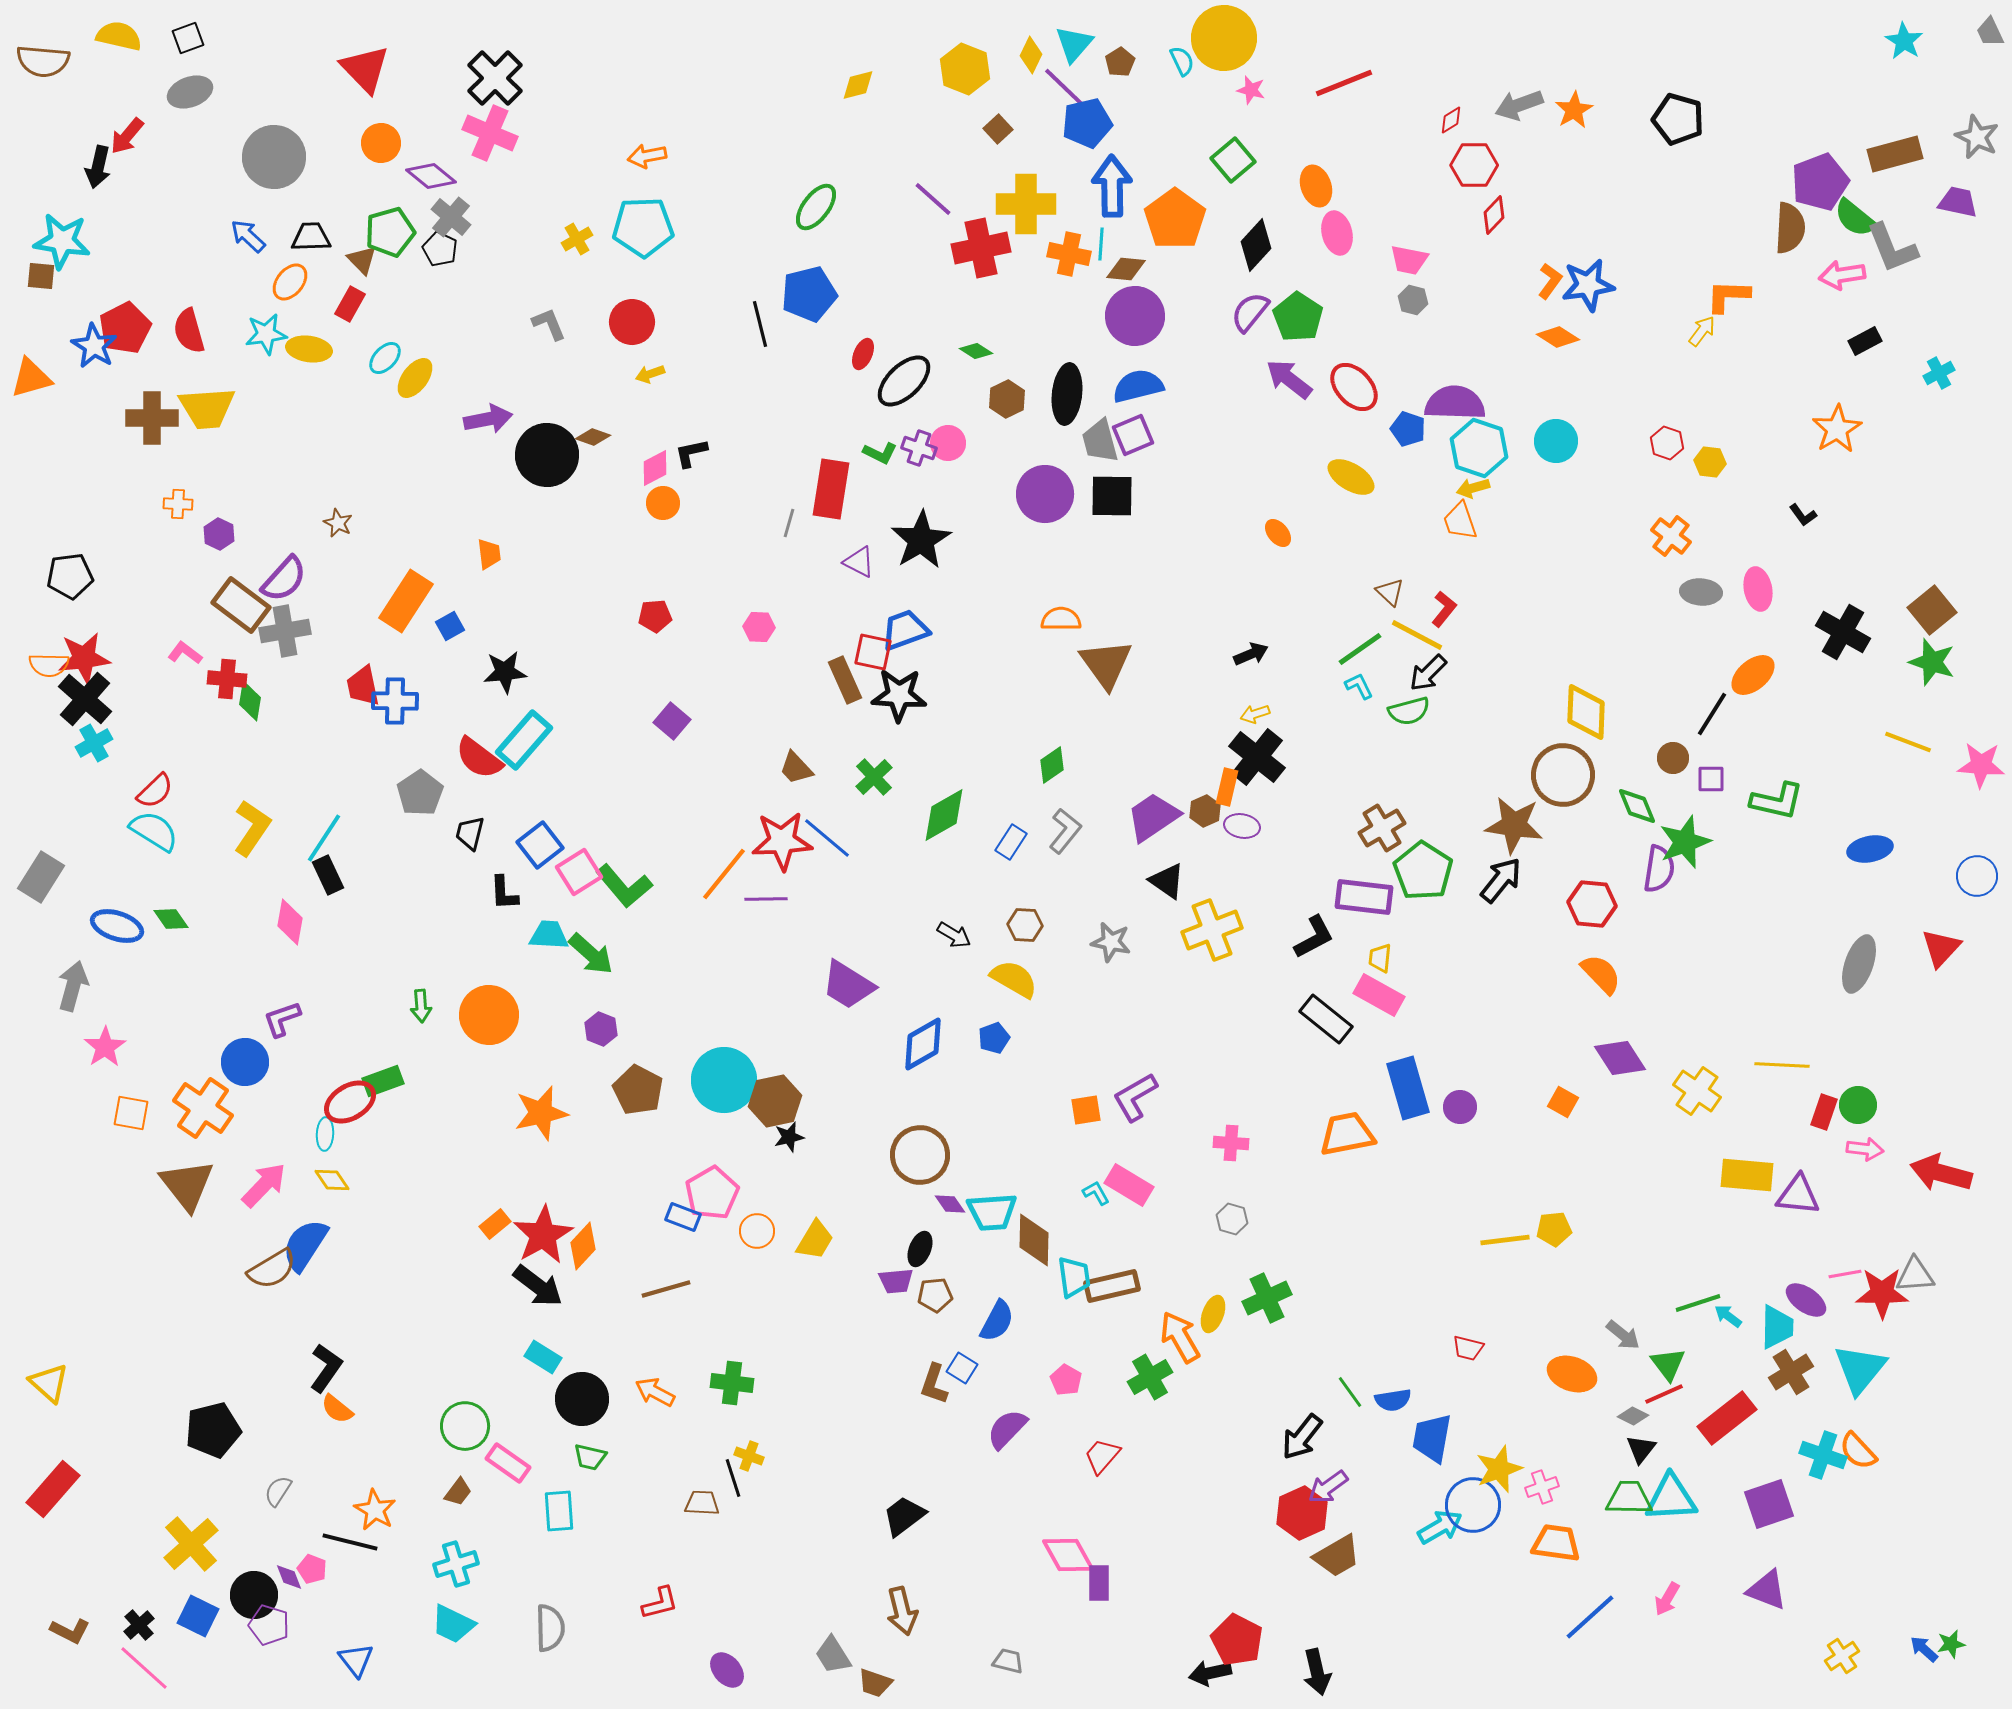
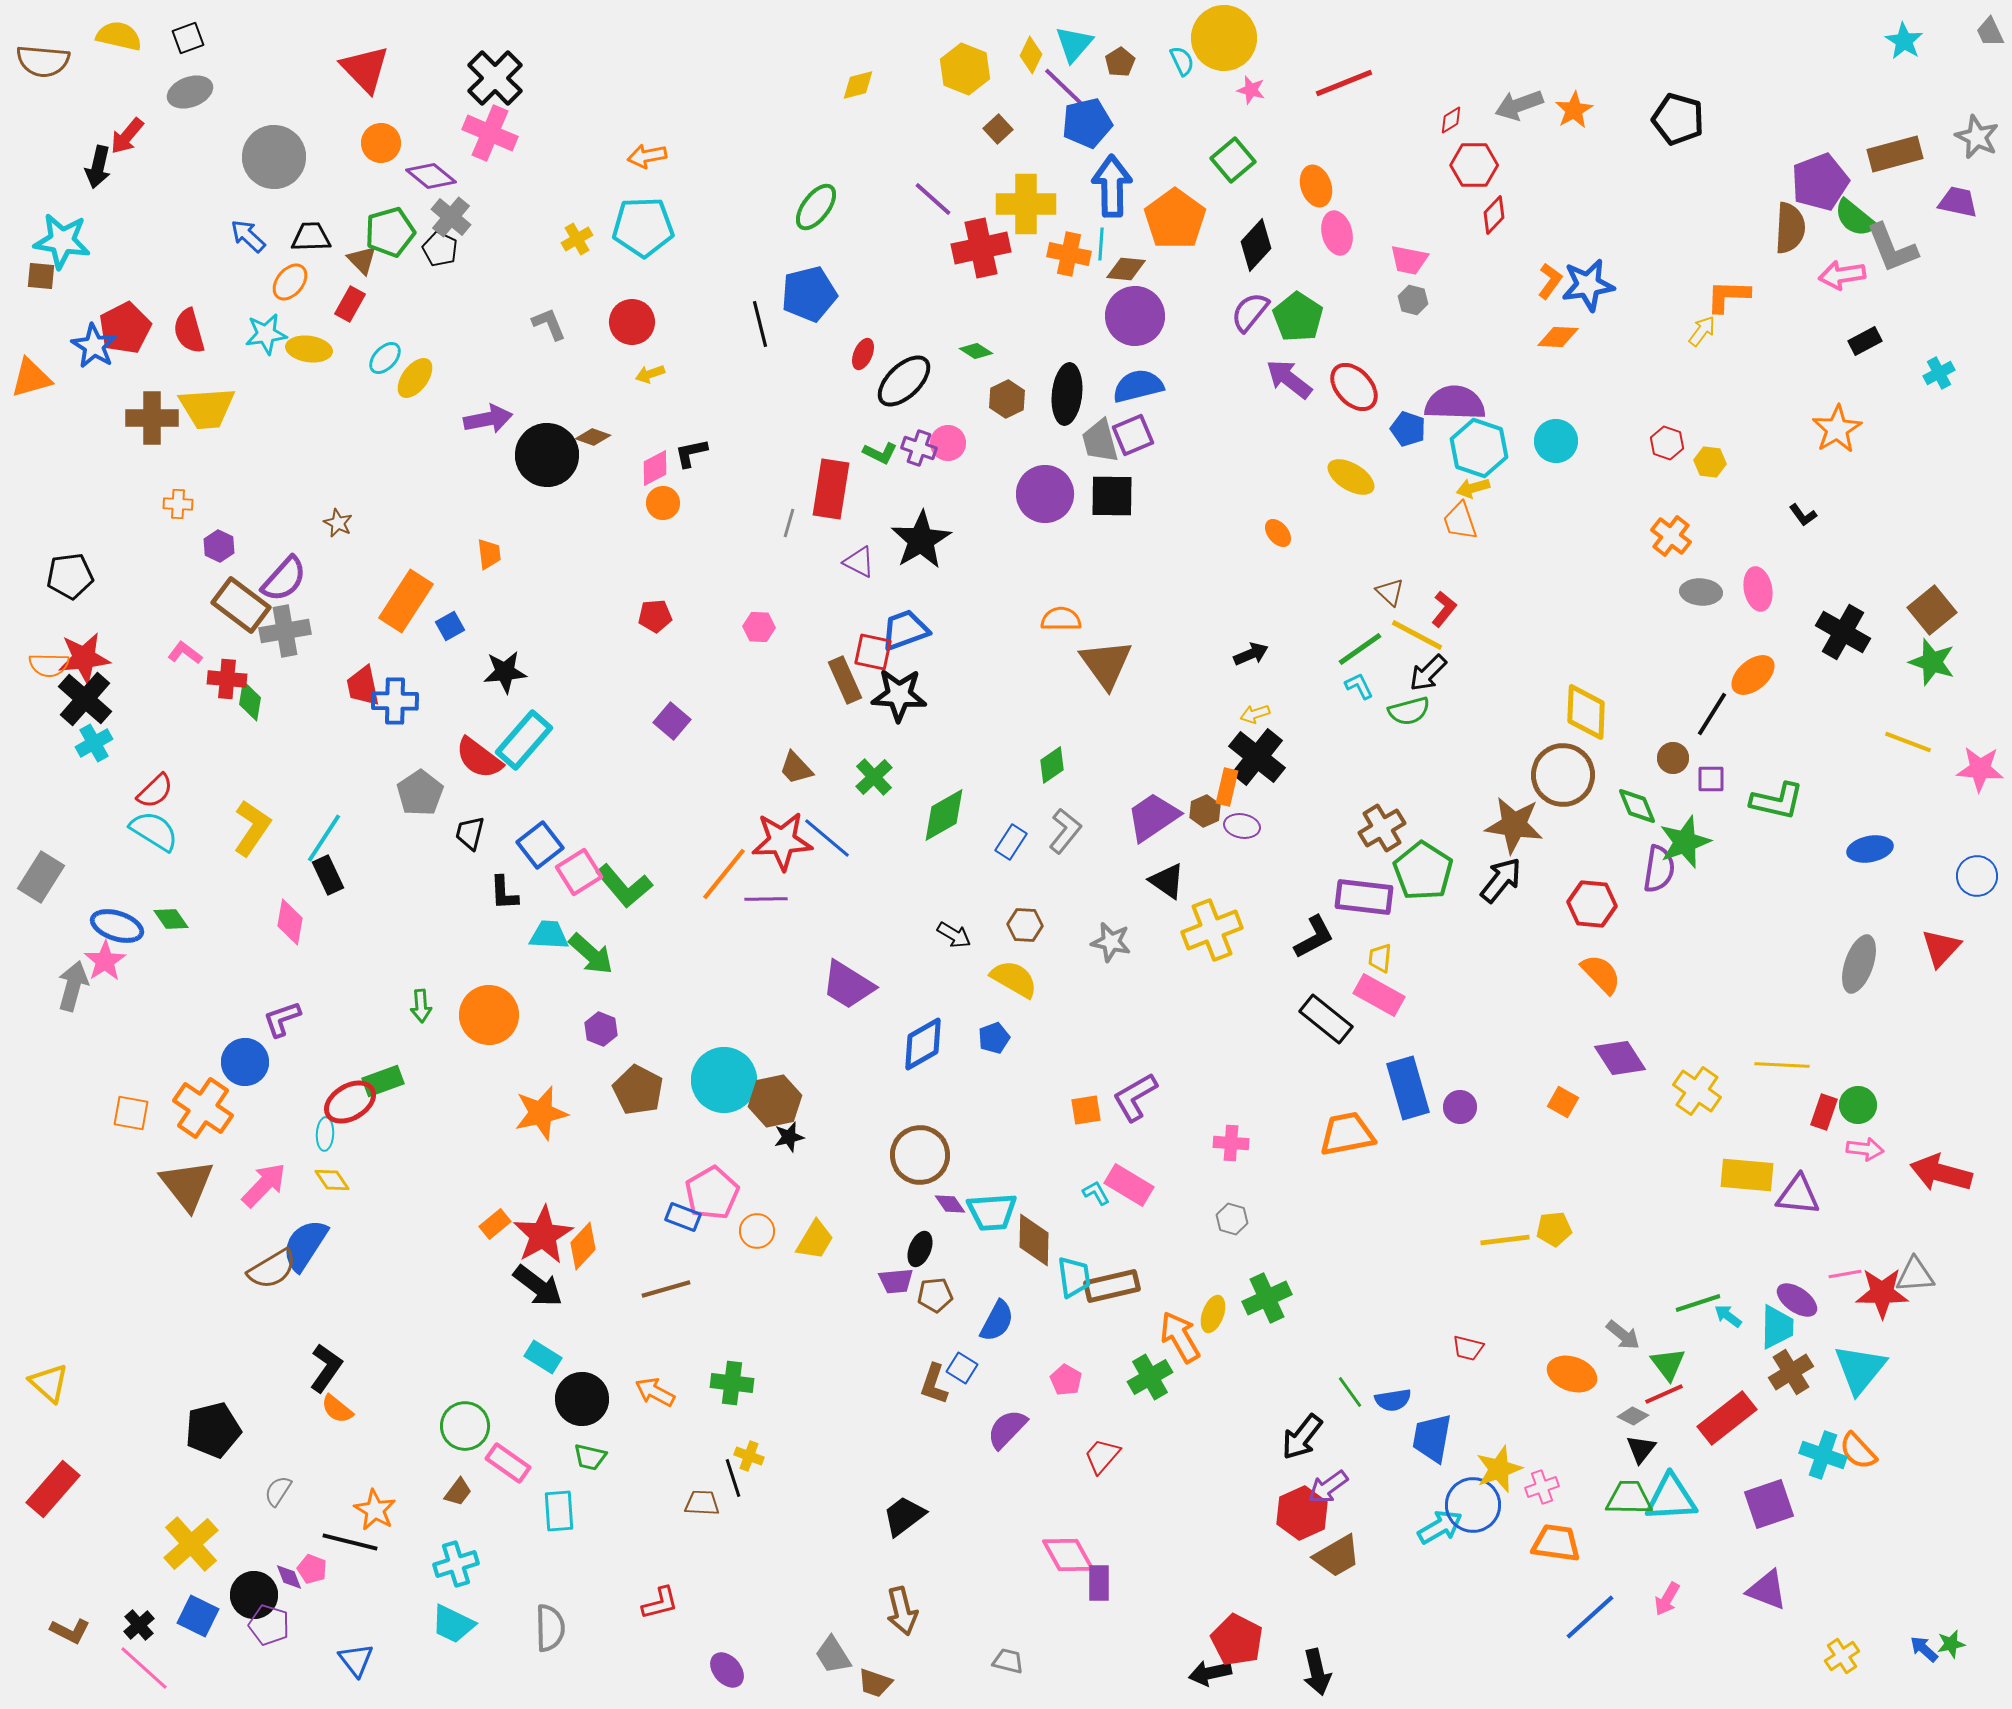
orange diamond at (1558, 337): rotated 30 degrees counterclockwise
purple hexagon at (219, 534): moved 12 px down
pink star at (1981, 765): moved 1 px left, 4 px down
pink star at (105, 1047): moved 86 px up
purple ellipse at (1806, 1300): moved 9 px left
